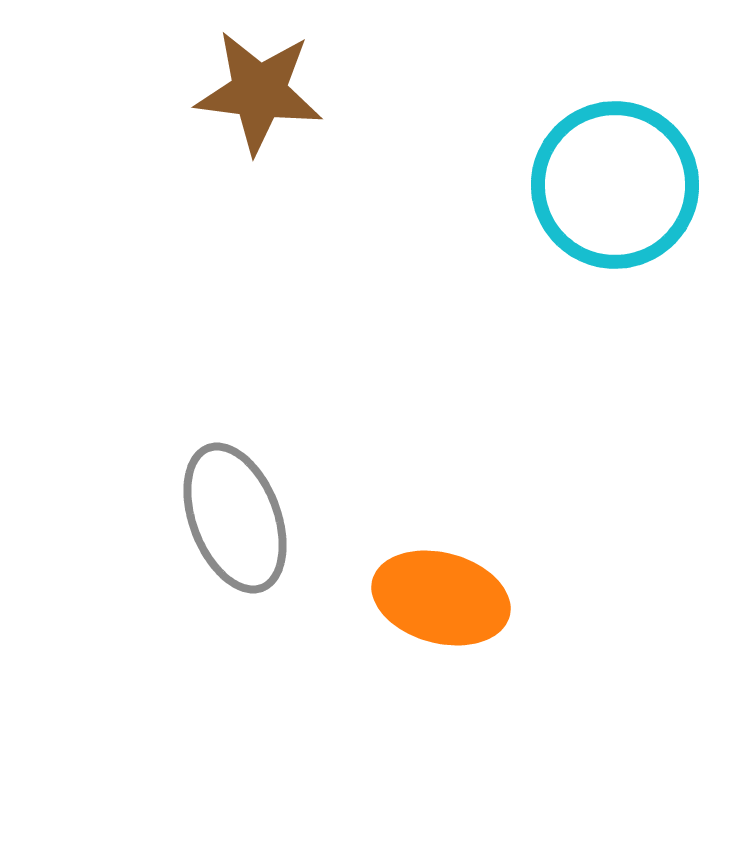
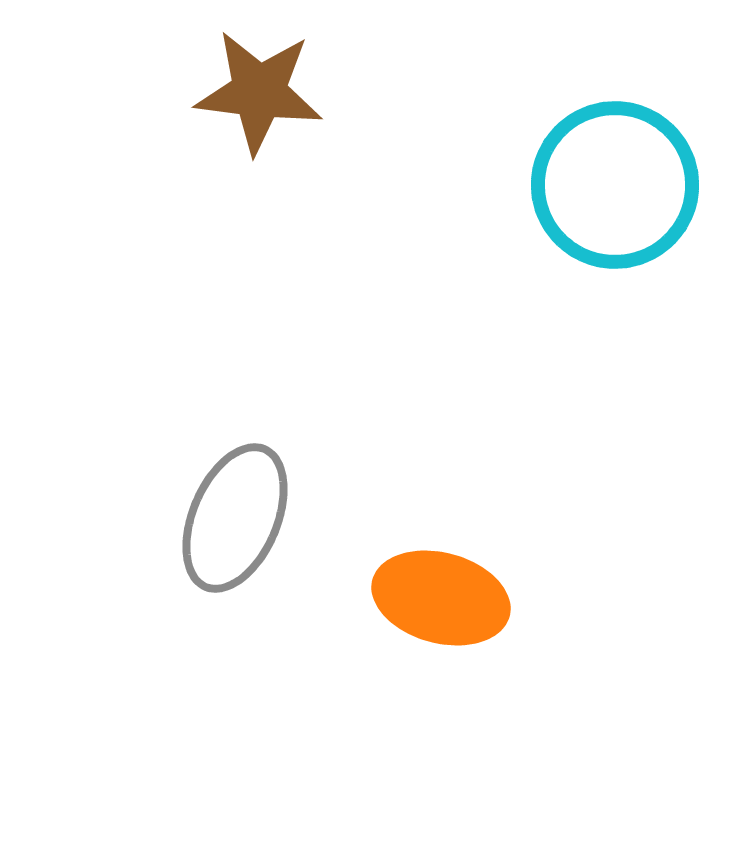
gray ellipse: rotated 44 degrees clockwise
